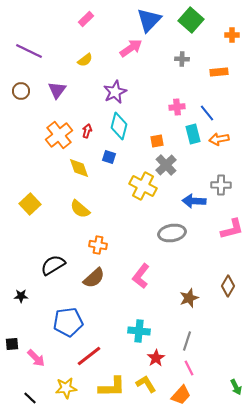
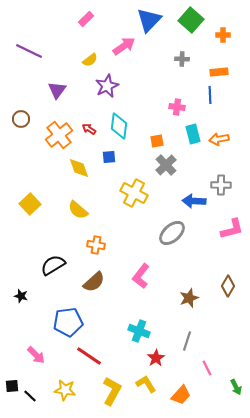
orange cross at (232, 35): moved 9 px left
pink arrow at (131, 48): moved 7 px left, 2 px up
yellow semicircle at (85, 60): moved 5 px right
brown circle at (21, 91): moved 28 px down
purple star at (115, 92): moved 8 px left, 6 px up
pink cross at (177, 107): rotated 14 degrees clockwise
blue line at (207, 113): moved 3 px right, 18 px up; rotated 36 degrees clockwise
cyan diamond at (119, 126): rotated 8 degrees counterclockwise
red arrow at (87, 131): moved 2 px right, 2 px up; rotated 72 degrees counterclockwise
blue square at (109, 157): rotated 24 degrees counterclockwise
yellow cross at (143, 186): moved 9 px left, 7 px down
yellow semicircle at (80, 209): moved 2 px left, 1 px down
gray ellipse at (172, 233): rotated 32 degrees counterclockwise
orange cross at (98, 245): moved 2 px left
brown semicircle at (94, 278): moved 4 px down
black star at (21, 296): rotated 16 degrees clockwise
cyan cross at (139, 331): rotated 15 degrees clockwise
black square at (12, 344): moved 42 px down
red line at (89, 356): rotated 72 degrees clockwise
pink arrow at (36, 358): moved 3 px up
pink line at (189, 368): moved 18 px right
yellow L-shape at (112, 387): moved 4 px down; rotated 60 degrees counterclockwise
yellow star at (66, 388): moved 1 px left, 2 px down; rotated 15 degrees clockwise
black line at (30, 398): moved 2 px up
